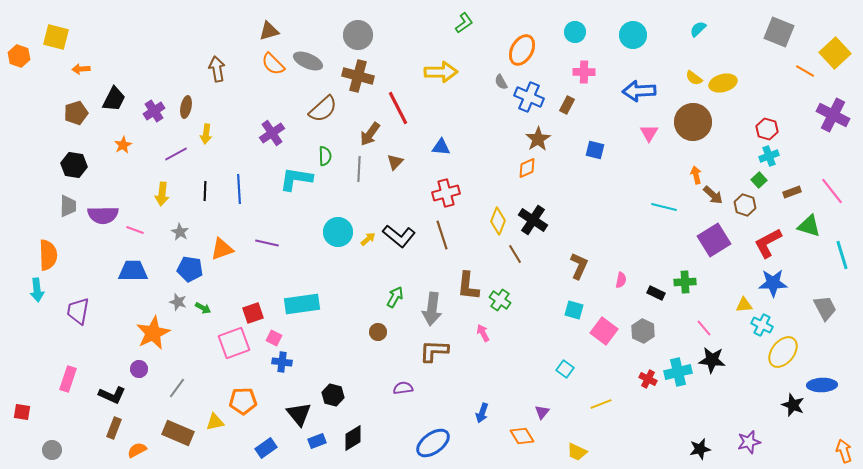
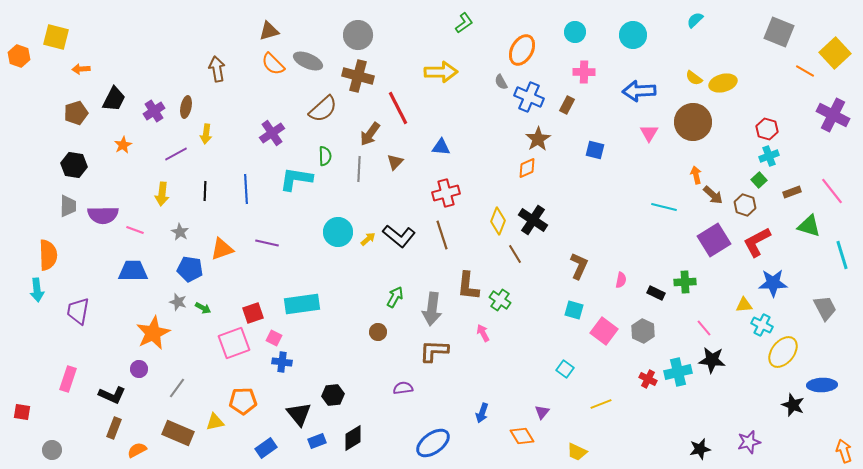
cyan semicircle at (698, 29): moved 3 px left, 9 px up
blue line at (239, 189): moved 7 px right
red L-shape at (768, 243): moved 11 px left, 1 px up
black hexagon at (333, 395): rotated 20 degrees counterclockwise
